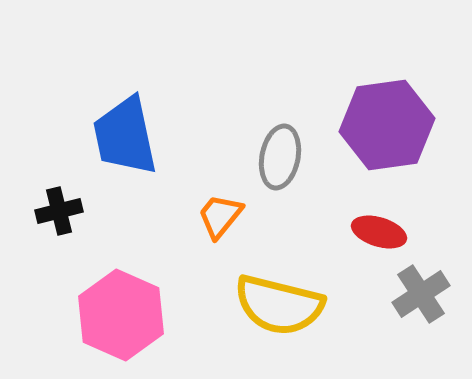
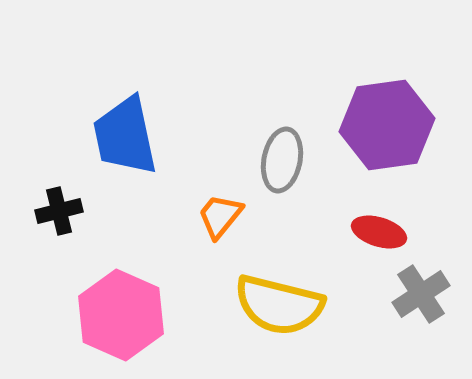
gray ellipse: moved 2 px right, 3 px down
